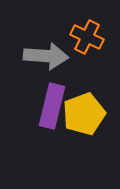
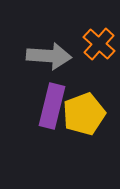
orange cross: moved 12 px right, 7 px down; rotated 16 degrees clockwise
gray arrow: moved 3 px right
